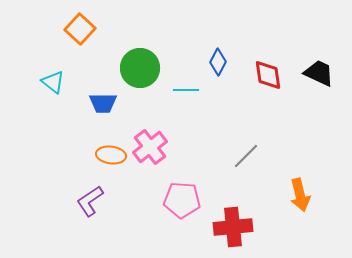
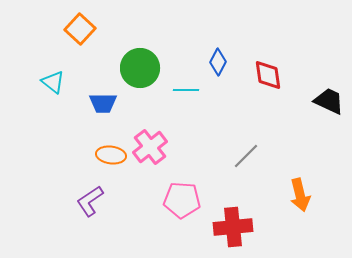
black trapezoid: moved 10 px right, 28 px down
